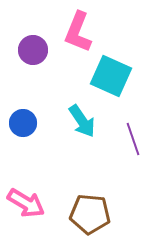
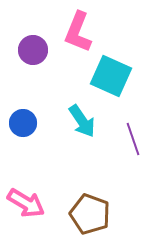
brown pentagon: rotated 15 degrees clockwise
